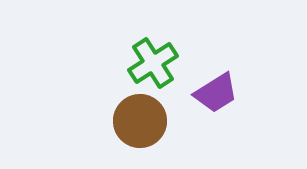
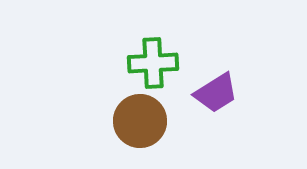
green cross: rotated 30 degrees clockwise
